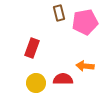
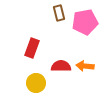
red semicircle: moved 2 px left, 13 px up
